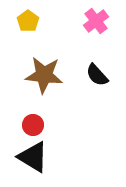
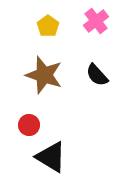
yellow pentagon: moved 20 px right, 5 px down
brown star: rotated 12 degrees clockwise
red circle: moved 4 px left
black triangle: moved 18 px right
